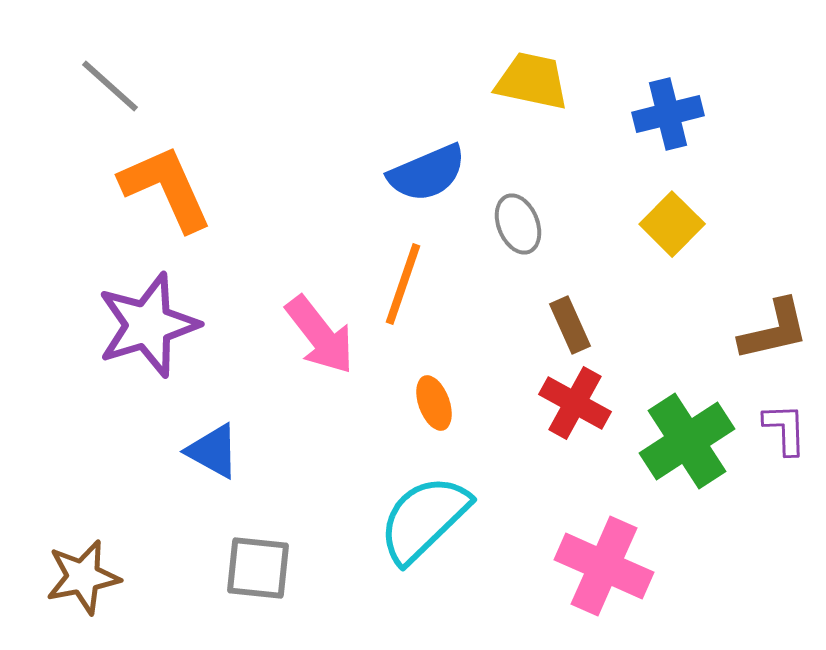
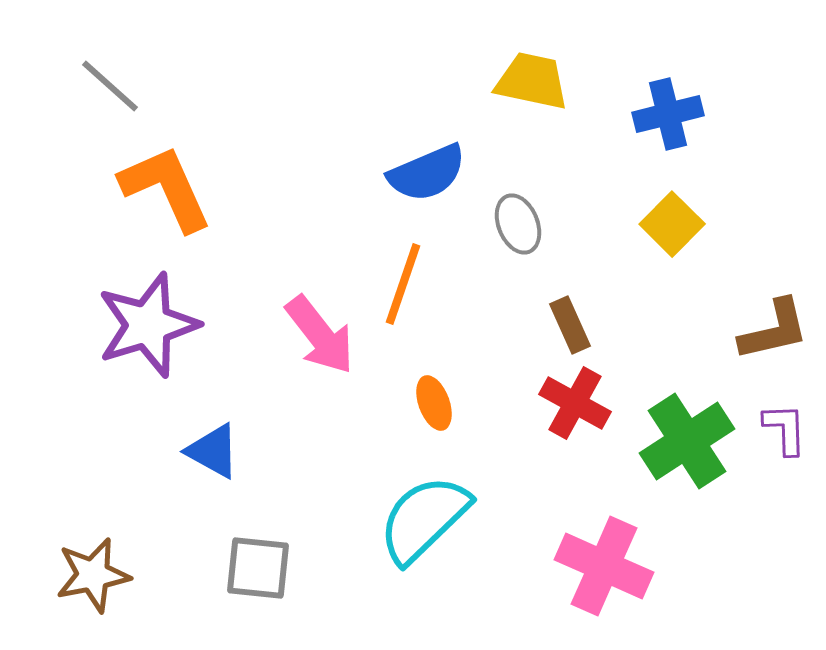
brown star: moved 10 px right, 2 px up
